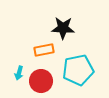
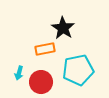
black star: rotated 30 degrees clockwise
orange rectangle: moved 1 px right, 1 px up
red circle: moved 1 px down
